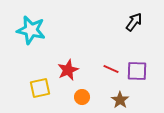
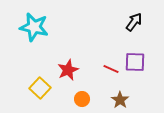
cyan star: moved 3 px right, 3 px up
purple square: moved 2 px left, 9 px up
yellow square: rotated 35 degrees counterclockwise
orange circle: moved 2 px down
